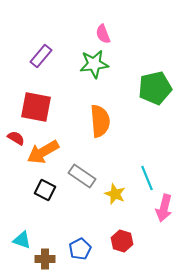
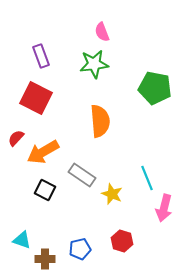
pink semicircle: moved 1 px left, 2 px up
purple rectangle: rotated 60 degrees counterclockwise
green pentagon: rotated 24 degrees clockwise
red square: moved 9 px up; rotated 16 degrees clockwise
red semicircle: rotated 78 degrees counterclockwise
gray rectangle: moved 1 px up
yellow star: moved 3 px left
blue pentagon: rotated 15 degrees clockwise
